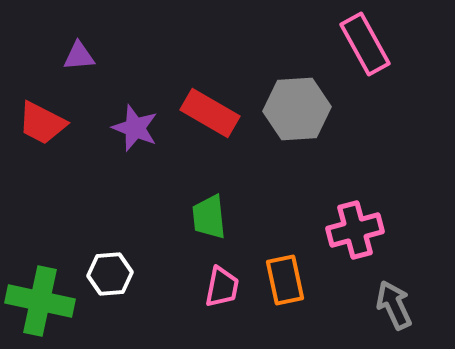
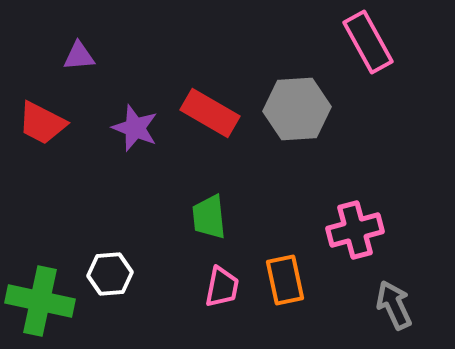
pink rectangle: moved 3 px right, 2 px up
